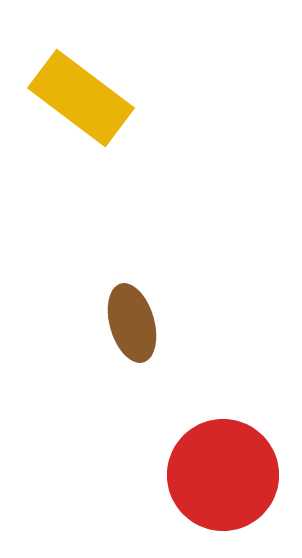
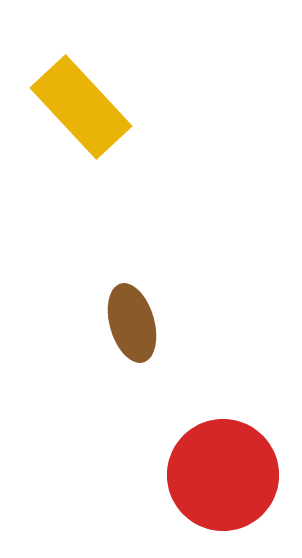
yellow rectangle: moved 9 px down; rotated 10 degrees clockwise
